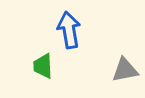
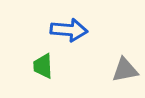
blue arrow: rotated 105 degrees clockwise
